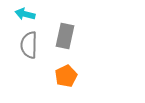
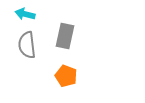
gray semicircle: moved 2 px left; rotated 8 degrees counterclockwise
orange pentagon: rotated 25 degrees counterclockwise
